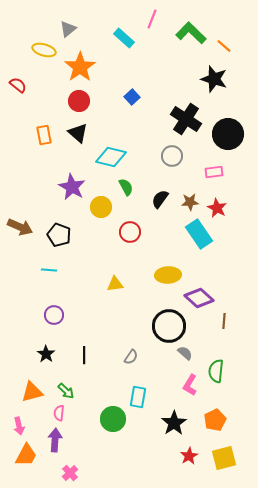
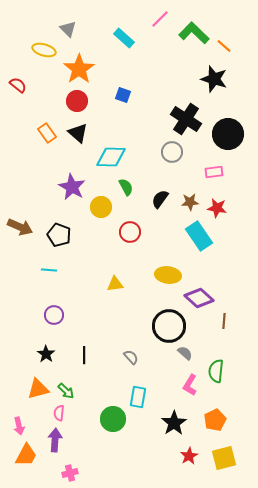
pink line at (152, 19): moved 8 px right; rotated 24 degrees clockwise
gray triangle at (68, 29): rotated 36 degrees counterclockwise
green L-shape at (191, 33): moved 3 px right
orange star at (80, 67): moved 1 px left, 2 px down
blue square at (132, 97): moved 9 px left, 2 px up; rotated 28 degrees counterclockwise
red circle at (79, 101): moved 2 px left
orange rectangle at (44, 135): moved 3 px right, 2 px up; rotated 24 degrees counterclockwise
gray circle at (172, 156): moved 4 px up
cyan diamond at (111, 157): rotated 12 degrees counterclockwise
red star at (217, 208): rotated 18 degrees counterclockwise
cyan rectangle at (199, 234): moved 2 px down
yellow ellipse at (168, 275): rotated 10 degrees clockwise
gray semicircle at (131, 357): rotated 77 degrees counterclockwise
orange triangle at (32, 392): moved 6 px right, 3 px up
pink cross at (70, 473): rotated 28 degrees clockwise
